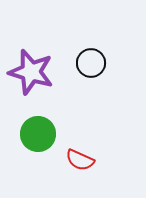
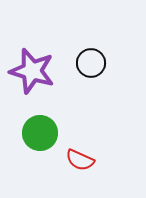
purple star: moved 1 px right, 1 px up
green circle: moved 2 px right, 1 px up
